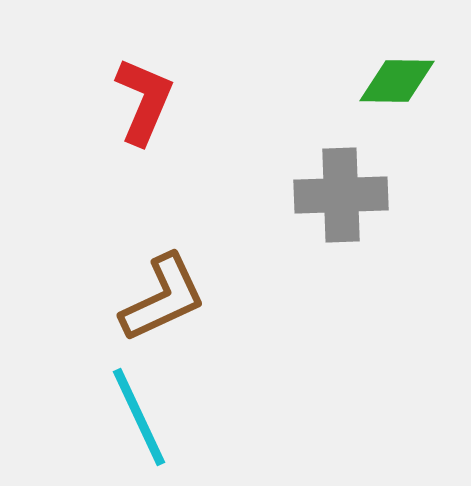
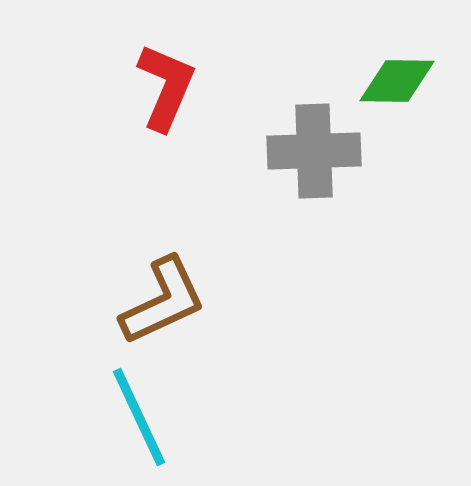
red L-shape: moved 22 px right, 14 px up
gray cross: moved 27 px left, 44 px up
brown L-shape: moved 3 px down
